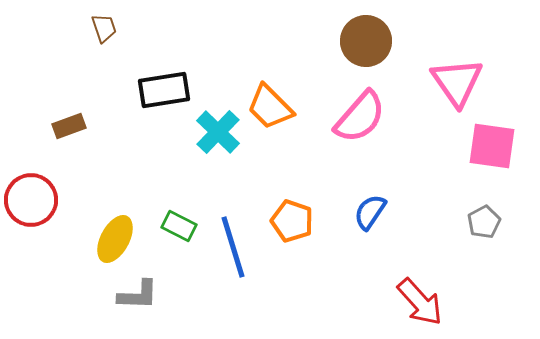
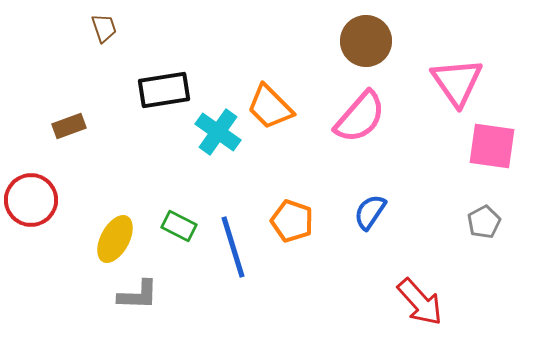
cyan cross: rotated 9 degrees counterclockwise
